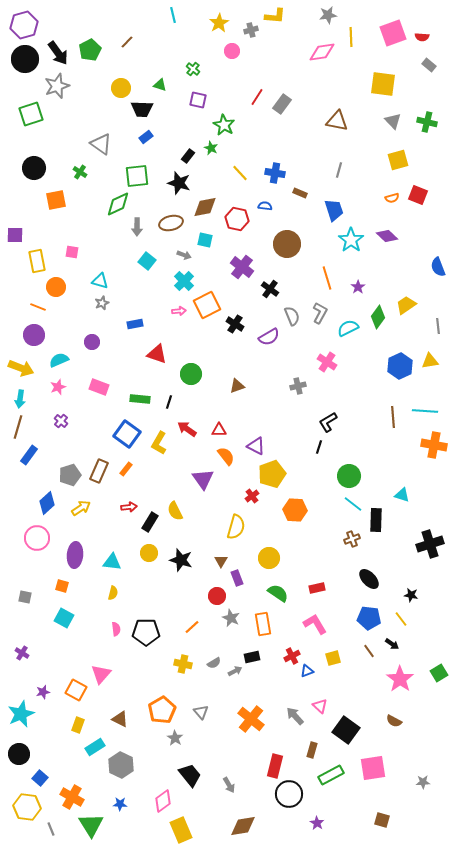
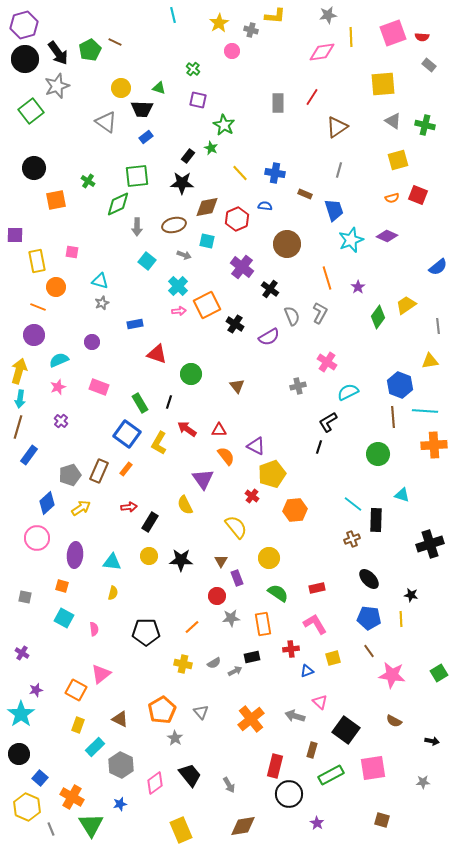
gray cross at (251, 30): rotated 32 degrees clockwise
brown line at (127, 42): moved 12 px left; rotated 72 degrees clockwise
yellow square at (383, 84): rotated 12 degrees counterclockwise
green triangle at (160, 85): moved 1 px left, 3 px down
red line at (257, 97): moved 55 px right
gray rectangle at (282, 104): moved 4 px left, 1 px up; rotated 36 degrees counterclockwise
green square at (31, 114): moved 3 px up; rotated 20 degrees counterclockwise
brown triangle at (337, 121): moved 6 px down; rotated 45 degrees counterclockwise
gray triangle at (393, 121): rotated 12 degrees counterclockwise
green cross at (427, 122): moved 2 px left, 3 px down
gray triangle at (101, 144): moved 5 px right, 22 px up
green cross at (80, 172): moved 8 px right, 9 px down
black star at (179, 183): moved 3 px right; rotated 15 degrees counterclockwise
brown rectangle at (300, 193): moved 5 px right, 1 px down
brown diamond at (205, 207): moved 2 px right
red hexagon at (237, 219): rotated 25 degrees clockwise
brown ellipse at (171, 223): moved 3 px right, 2 px down
purple diamond at (387, 236): rotated 20 degrees counterclockwise
cyan square at (205, 240): moved 2 px right, 1 px down
cyan star at (351, 240): rotated 15 degrees clockwise
blue semicircle at (438, 267): rotated 108 degrees counterclockwise
cyan cross at (184, 281): moved 6 px left, 5 px down
cyan semicircle at (348, 328): moved 64 px down
blue hexagon at (400, 366): moved 19 px down; rotated 15 degrees counterclockwise
yellow arrow at (21, 368): moved 2 px left, 3 px down; rotated 95 degrees counterclockwise
brown triangle at (237, 386): rotated 49 degrees counterclockwise
green rectangle at (140, 399): moved 4 px down; rotated 54 degrees clockwise
orange cross at (434, 445): rotated 15 degrees counterclockwise
green circle at (349, 476): moved 29 px right, 22 px up
red cross at (252, 496): rotated 16 degrees counterclockwise
orange hexagon at (295, 510): rotated 10 degrees counterclockwise
yellow semicircle at (175, 511): moved 10 px right, 6 px up
yellow semicircle at (236, 527): rotated 55 degrees counterclockwise
yellow circle at (149, 553): moved 3 px down
black star at (181, 560): rotated 15 degrees counterclockwise
gray star at (231, 618): rotated 30 degrees counterclockwise
yellow line at (401, 619): rotated 35 degrees clockwise
pink semicircle at (116, 629): moved 22 px left
black arrow at (392, 644): moved 40 px right, 97 px down; rotated 24 degrees counterclockwise
red cross at (292, 656): moved 1 px left, 7 px up; rotated 21 degrees clockwise
pink triangle at (101, 674): rotated 10 degrees clockwise
pink star at (400, 679): moved 8 px left, 4 px up; rotated 28 degrees counterclockwise
purple star at (43, 692): moved 7 px left, 2 px up
pink triangle at (320, 706): moved 4 px up
cyan star at (21, 714): rotated 12 degrees counterclockwise
gray arrow at (295, 716): rotated 30 degrees counterclockwise
orange cross at (251, 719): rotated 12 degrees clockwise
cyan rectangle at (95, 747): rotated 12 degrees counterclockwise
pink diamond at (163, 801): moved 8 px left, 18 px up
blue star at (120, 804): rotated 16 degrees counterclockwise
yellow hexagon at (27, 807): rotated 16 degrees clockwise
